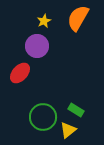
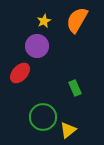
orange semicircle: moved 1 px left, 2 px down
green rectangle: moved 1 px left, 22 px up; rotated 35 degrees clockwise
